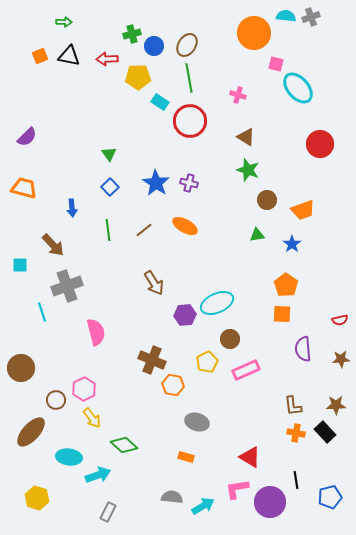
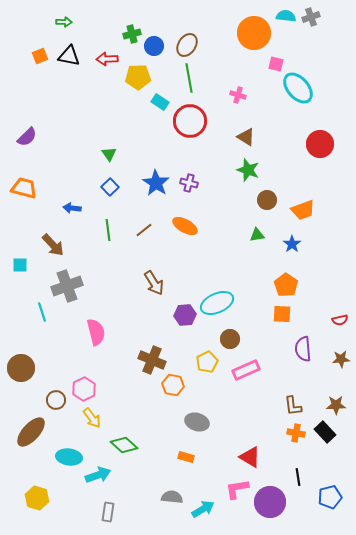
blue arrow at (72, 208): rotated 102 degrees clockwise
black line at (296, 480): moved 2 px right, 3 px up
cyan arrow at (203, 506): moved 3 px down
gray rectangle at (108, 512): rotated 18 degrees counterclockwise
